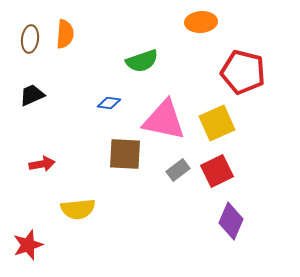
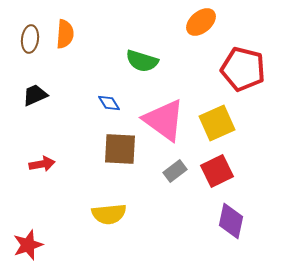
orange ellipse: rotated 36 degrees counterclockwise
green semicircle: rotated 36 degrees clockwise
red pentagon: moved 3 px up
black trapezoid: moved 3 px right
blue diamond: rotated 50 degrees clockwise
pink triangle: rotated 24 degrees clockwise
brown square: moved 5 px left, 5 px up
gray rectangle: moved 3 px left, 1 px down
yellow semicircle: moved 31 px right, 5 px down
purple diamond: rotated 12 degrees counterclockwise
